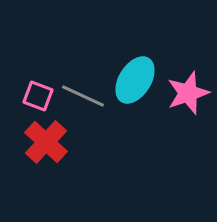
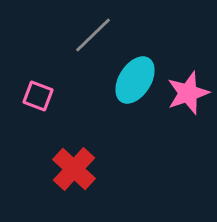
gray line: moved 10 px right, 61 px up; rotated 69 degrees counterclockwise
red cross: moved 28 px right, 27 px down
